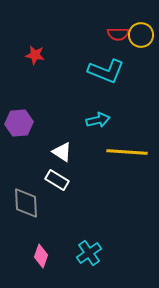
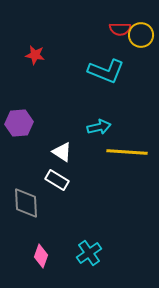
red semicircle: moved 2 px right, 5 px up
cyan arrow: moved 1 px right, 7 px down
